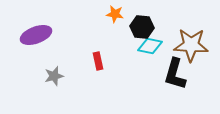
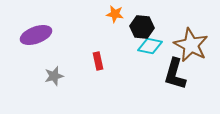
brown star: rotated 24 degrees clockwise
